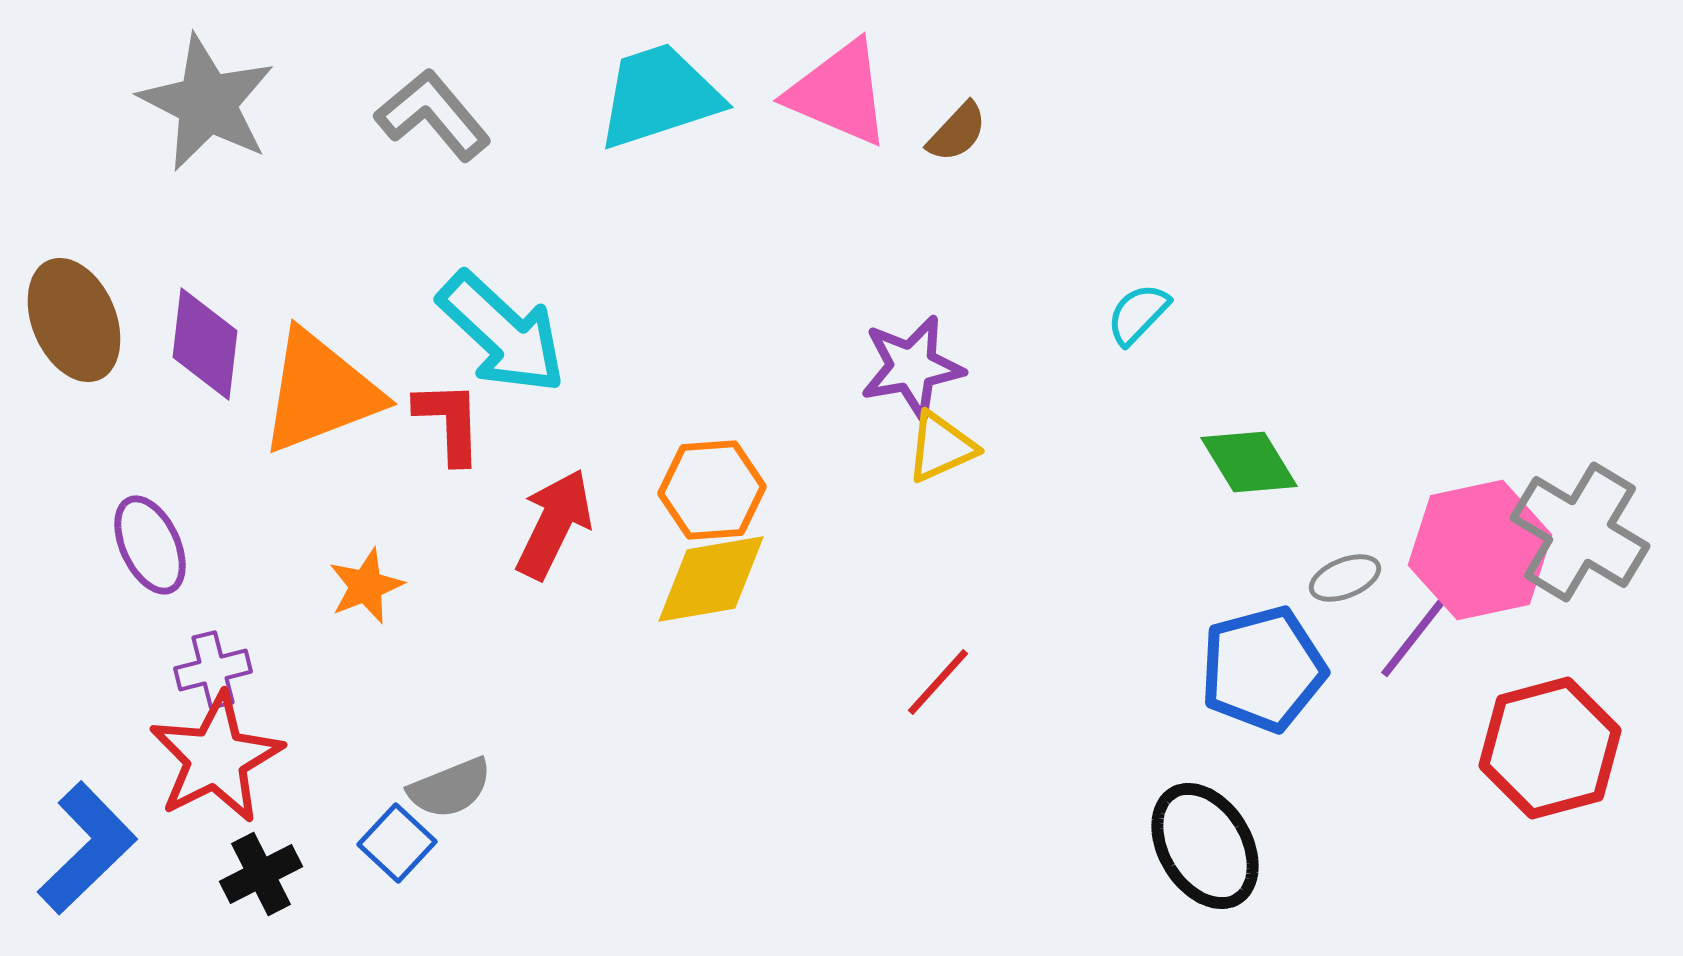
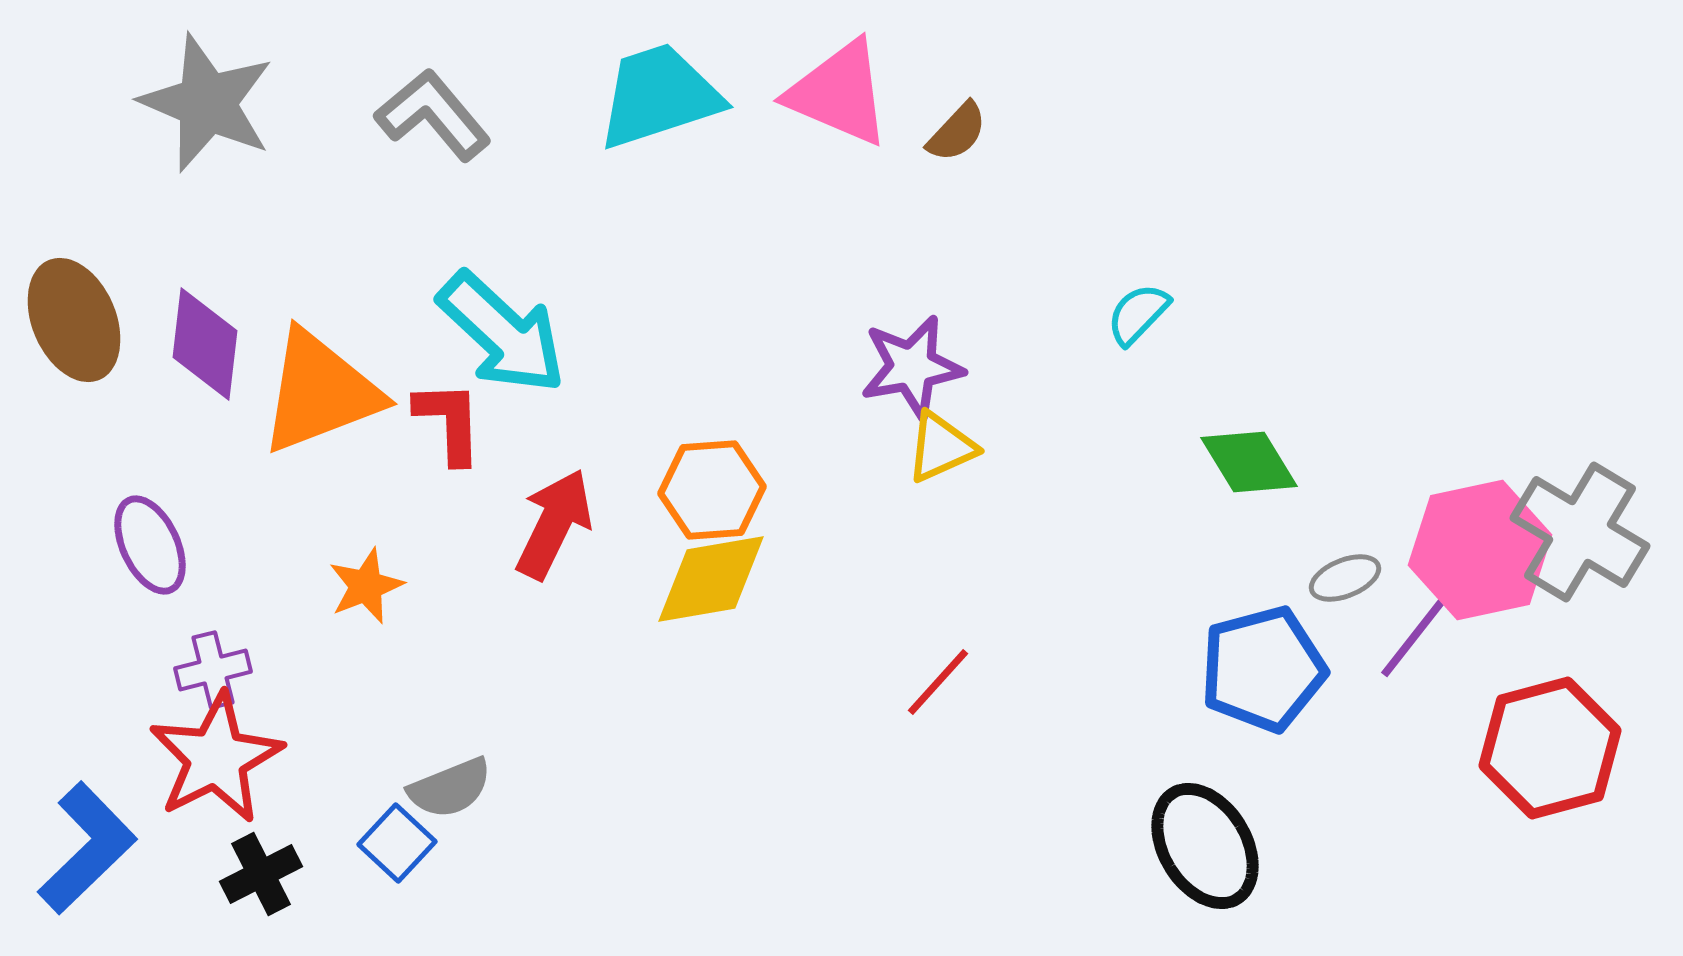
gray star: rotated 4 degrees counterclockwise
